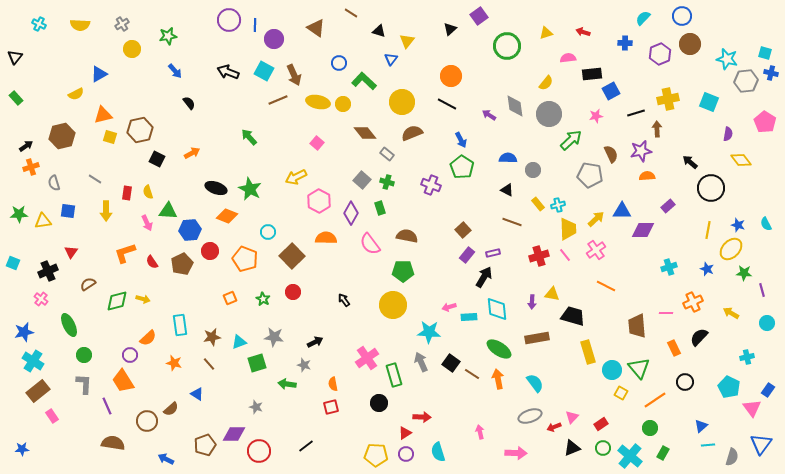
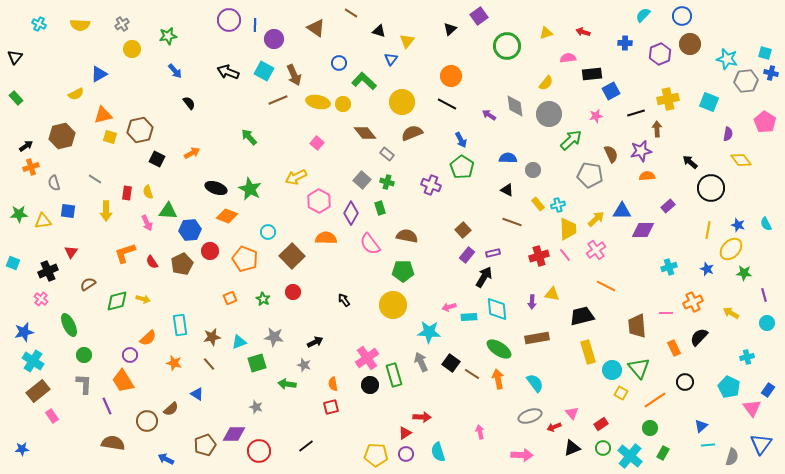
cyan semicircle at (643, 18): moved 3 px up
purple line at (762, 290): moved 2 px right, 5 px down
black trapezoid at (573, 316): moved 9 px right; rotated 30 degrees counterclockwise
black circle at (379, 403): moved 9 px left, 18 px up
pink triangle at (572, 417): moved 4 px up; rotated 24 degrees counterclockwise
pink arrow at (516, 453): moved 6 px right, 2 px down
